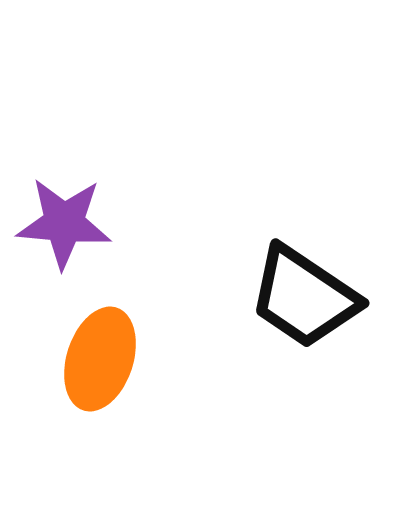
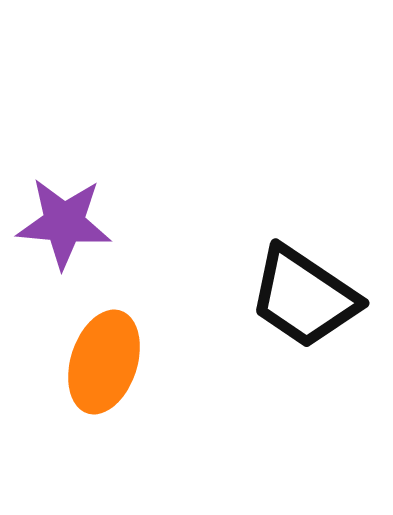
orange ellipse: moved 4 px right, 3 px down
